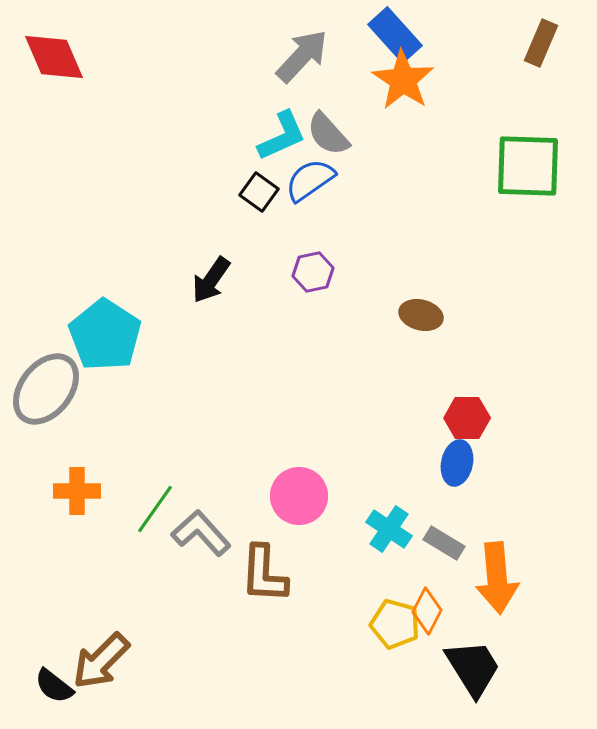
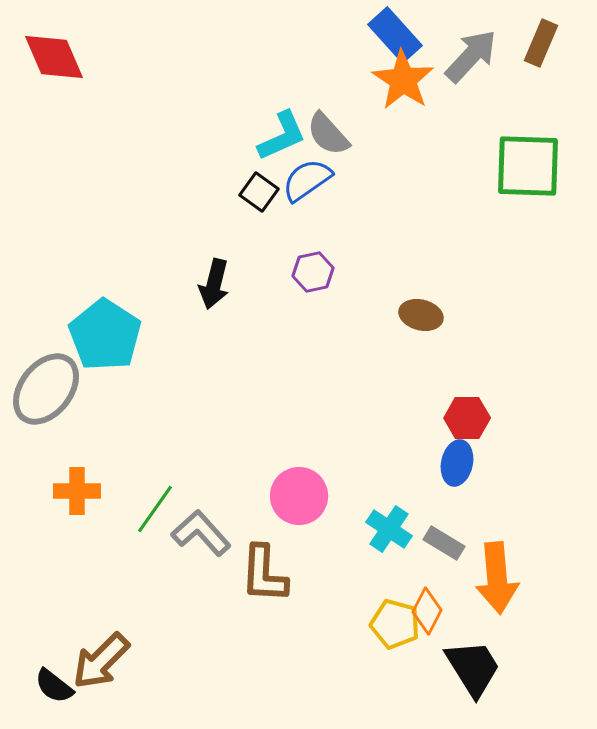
gray arrow: moved 169 px right
blue semicircle: moved 3 px left
black arrow: moved 3 px right, 4 px down; rotated 21 degrees counterclockwise
